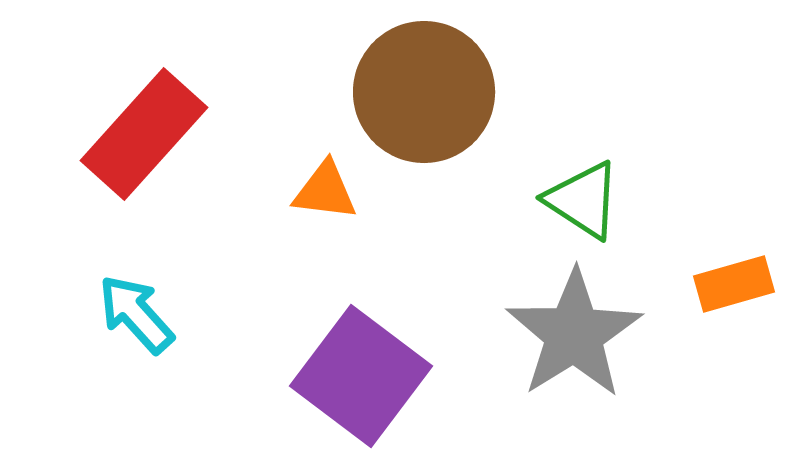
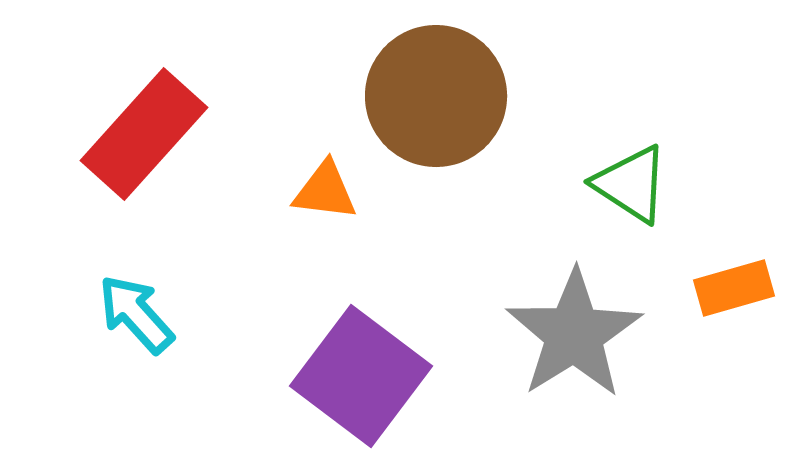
brown circle: moved 12 px right, 4 px down
green triangle: moved 48 px right, 16 px up
orange rectangle: moved 4 px down
